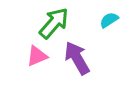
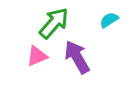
purple arrow: moved 1 px up
